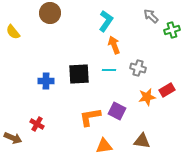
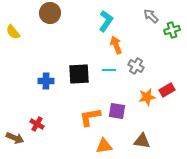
orange arrow: moved 2 px right
gray cross: moved 2 px left, 2 px up; rotated 14 degrees clockwise
purple square: rotated 18 degrees counterclockwise
brown arrow: moved 2 px right
